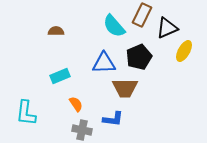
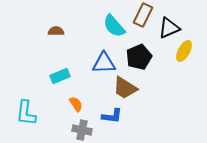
brown rectangle: moved 1 px right
black triangle: moved 2 px right
brown trapezoid: rotated 32 degrees clockwise
blue L-shape: moved 1 px left, 3 px up
